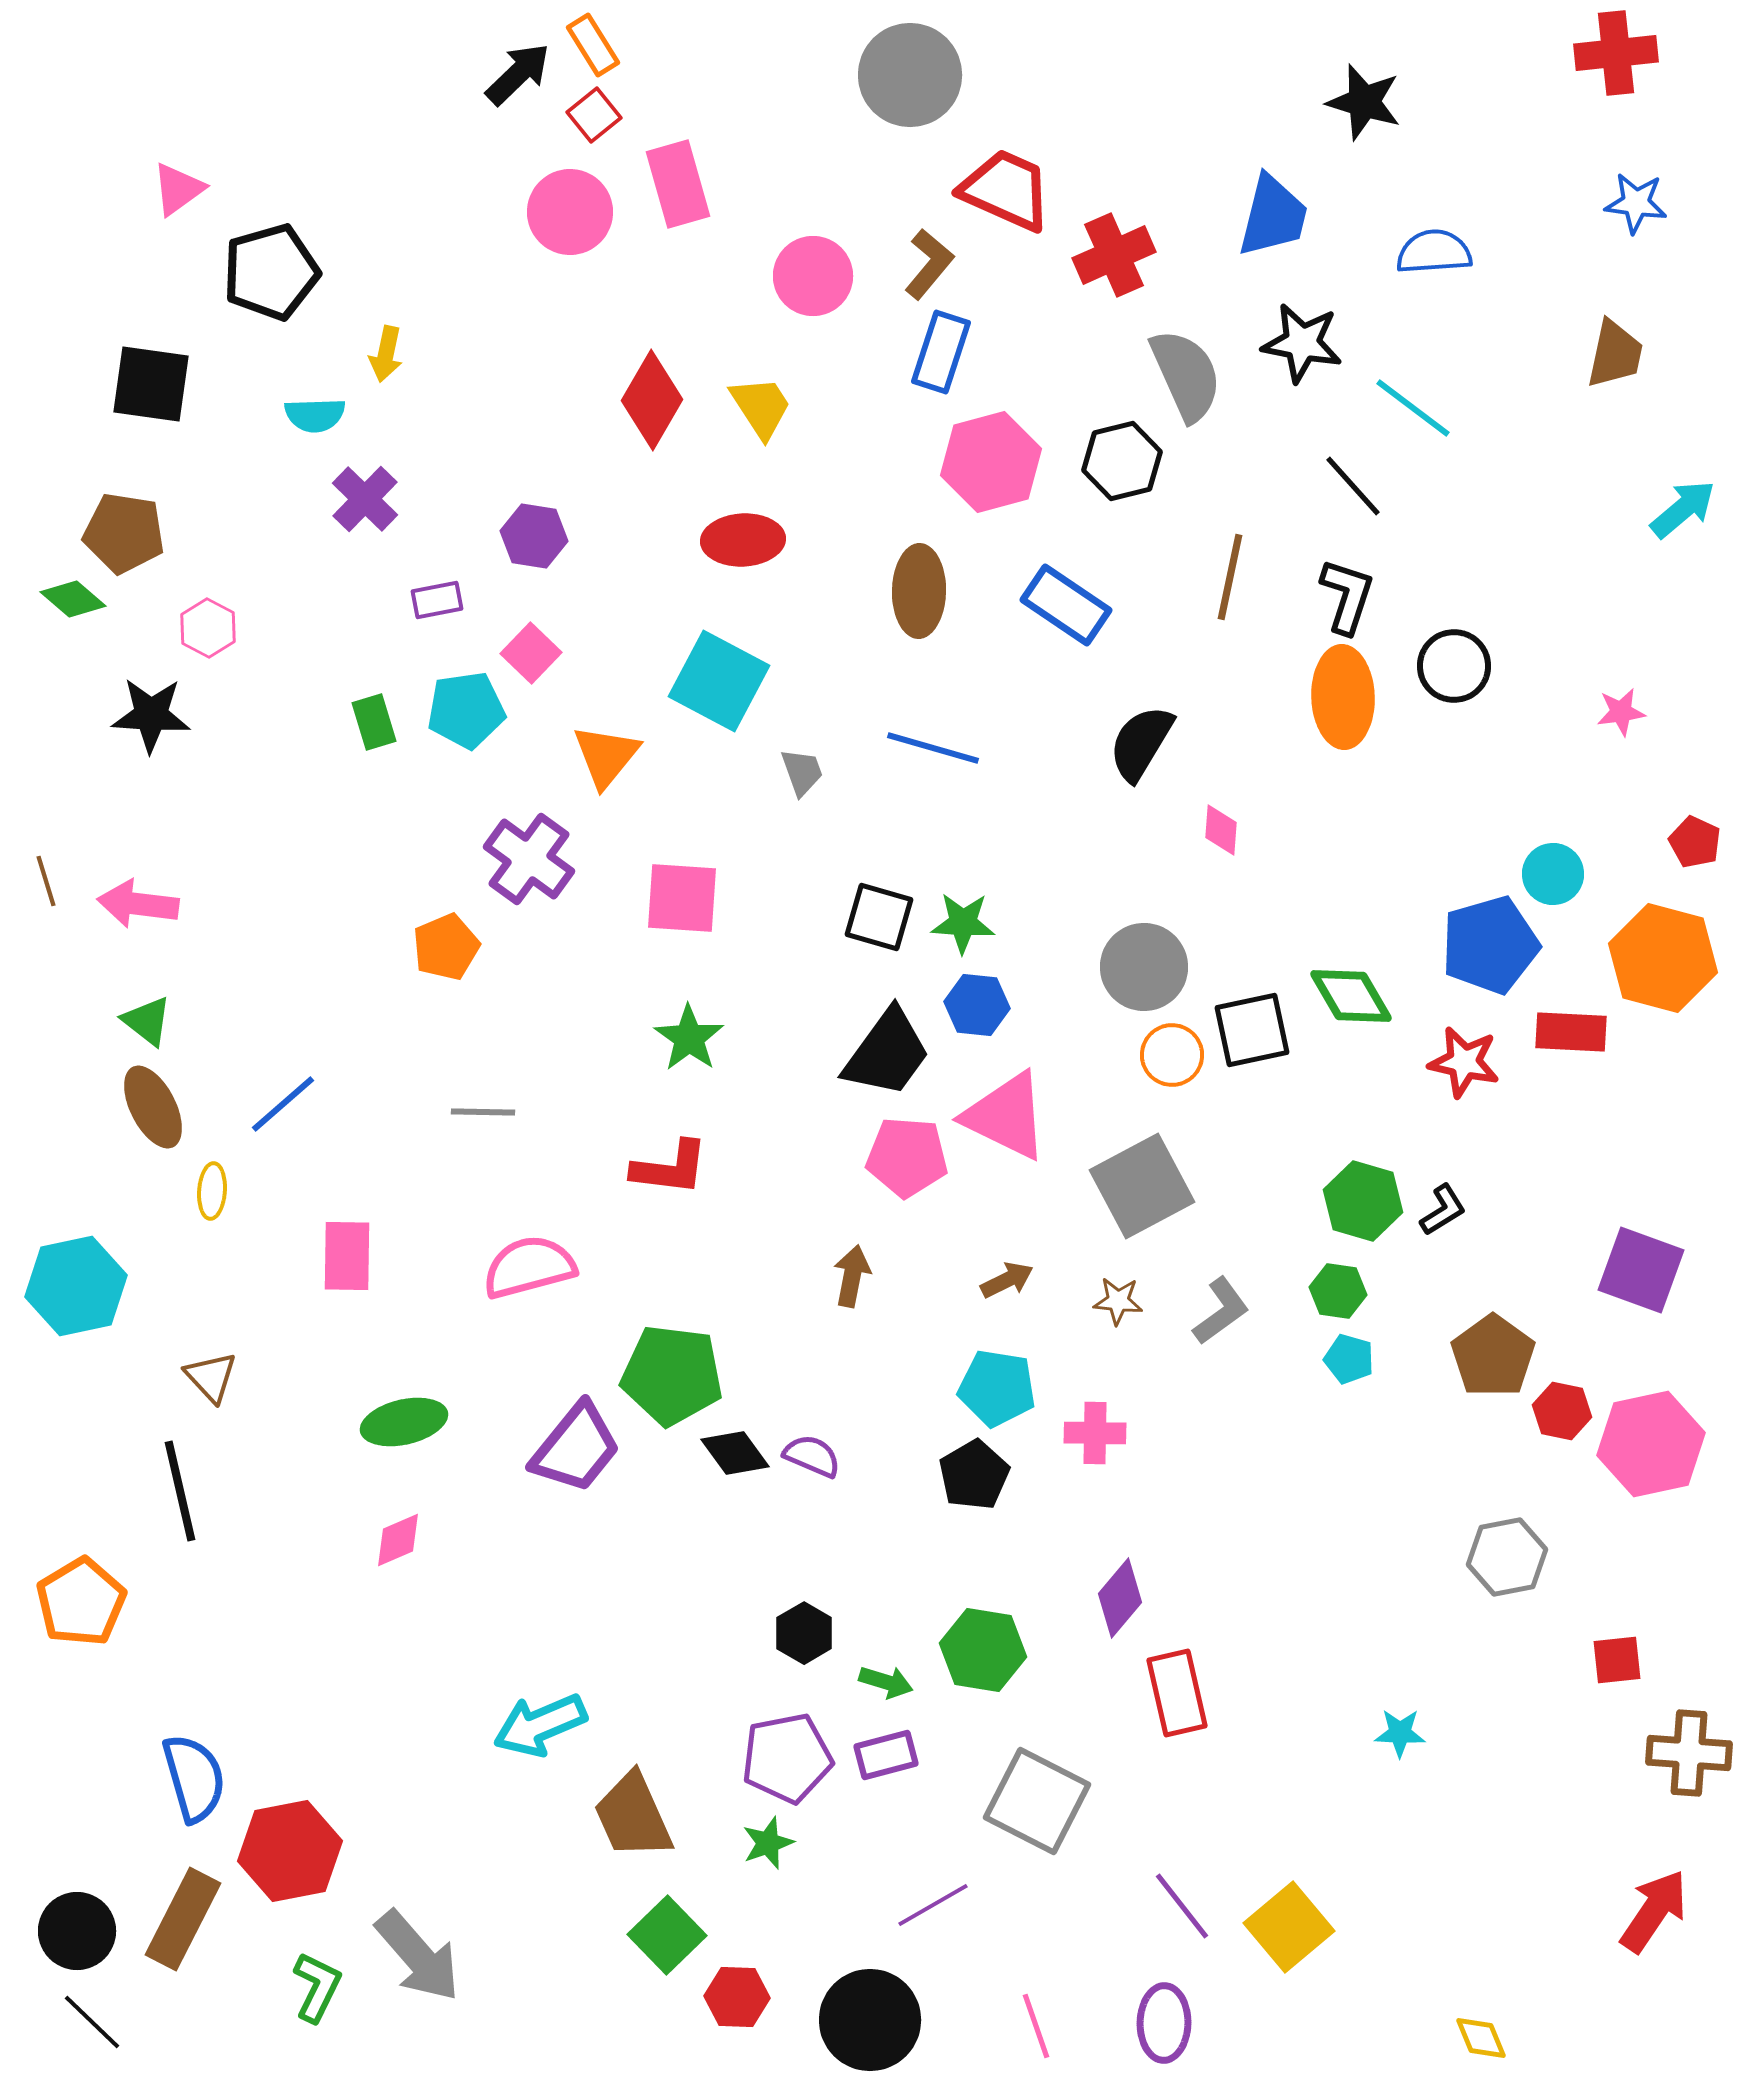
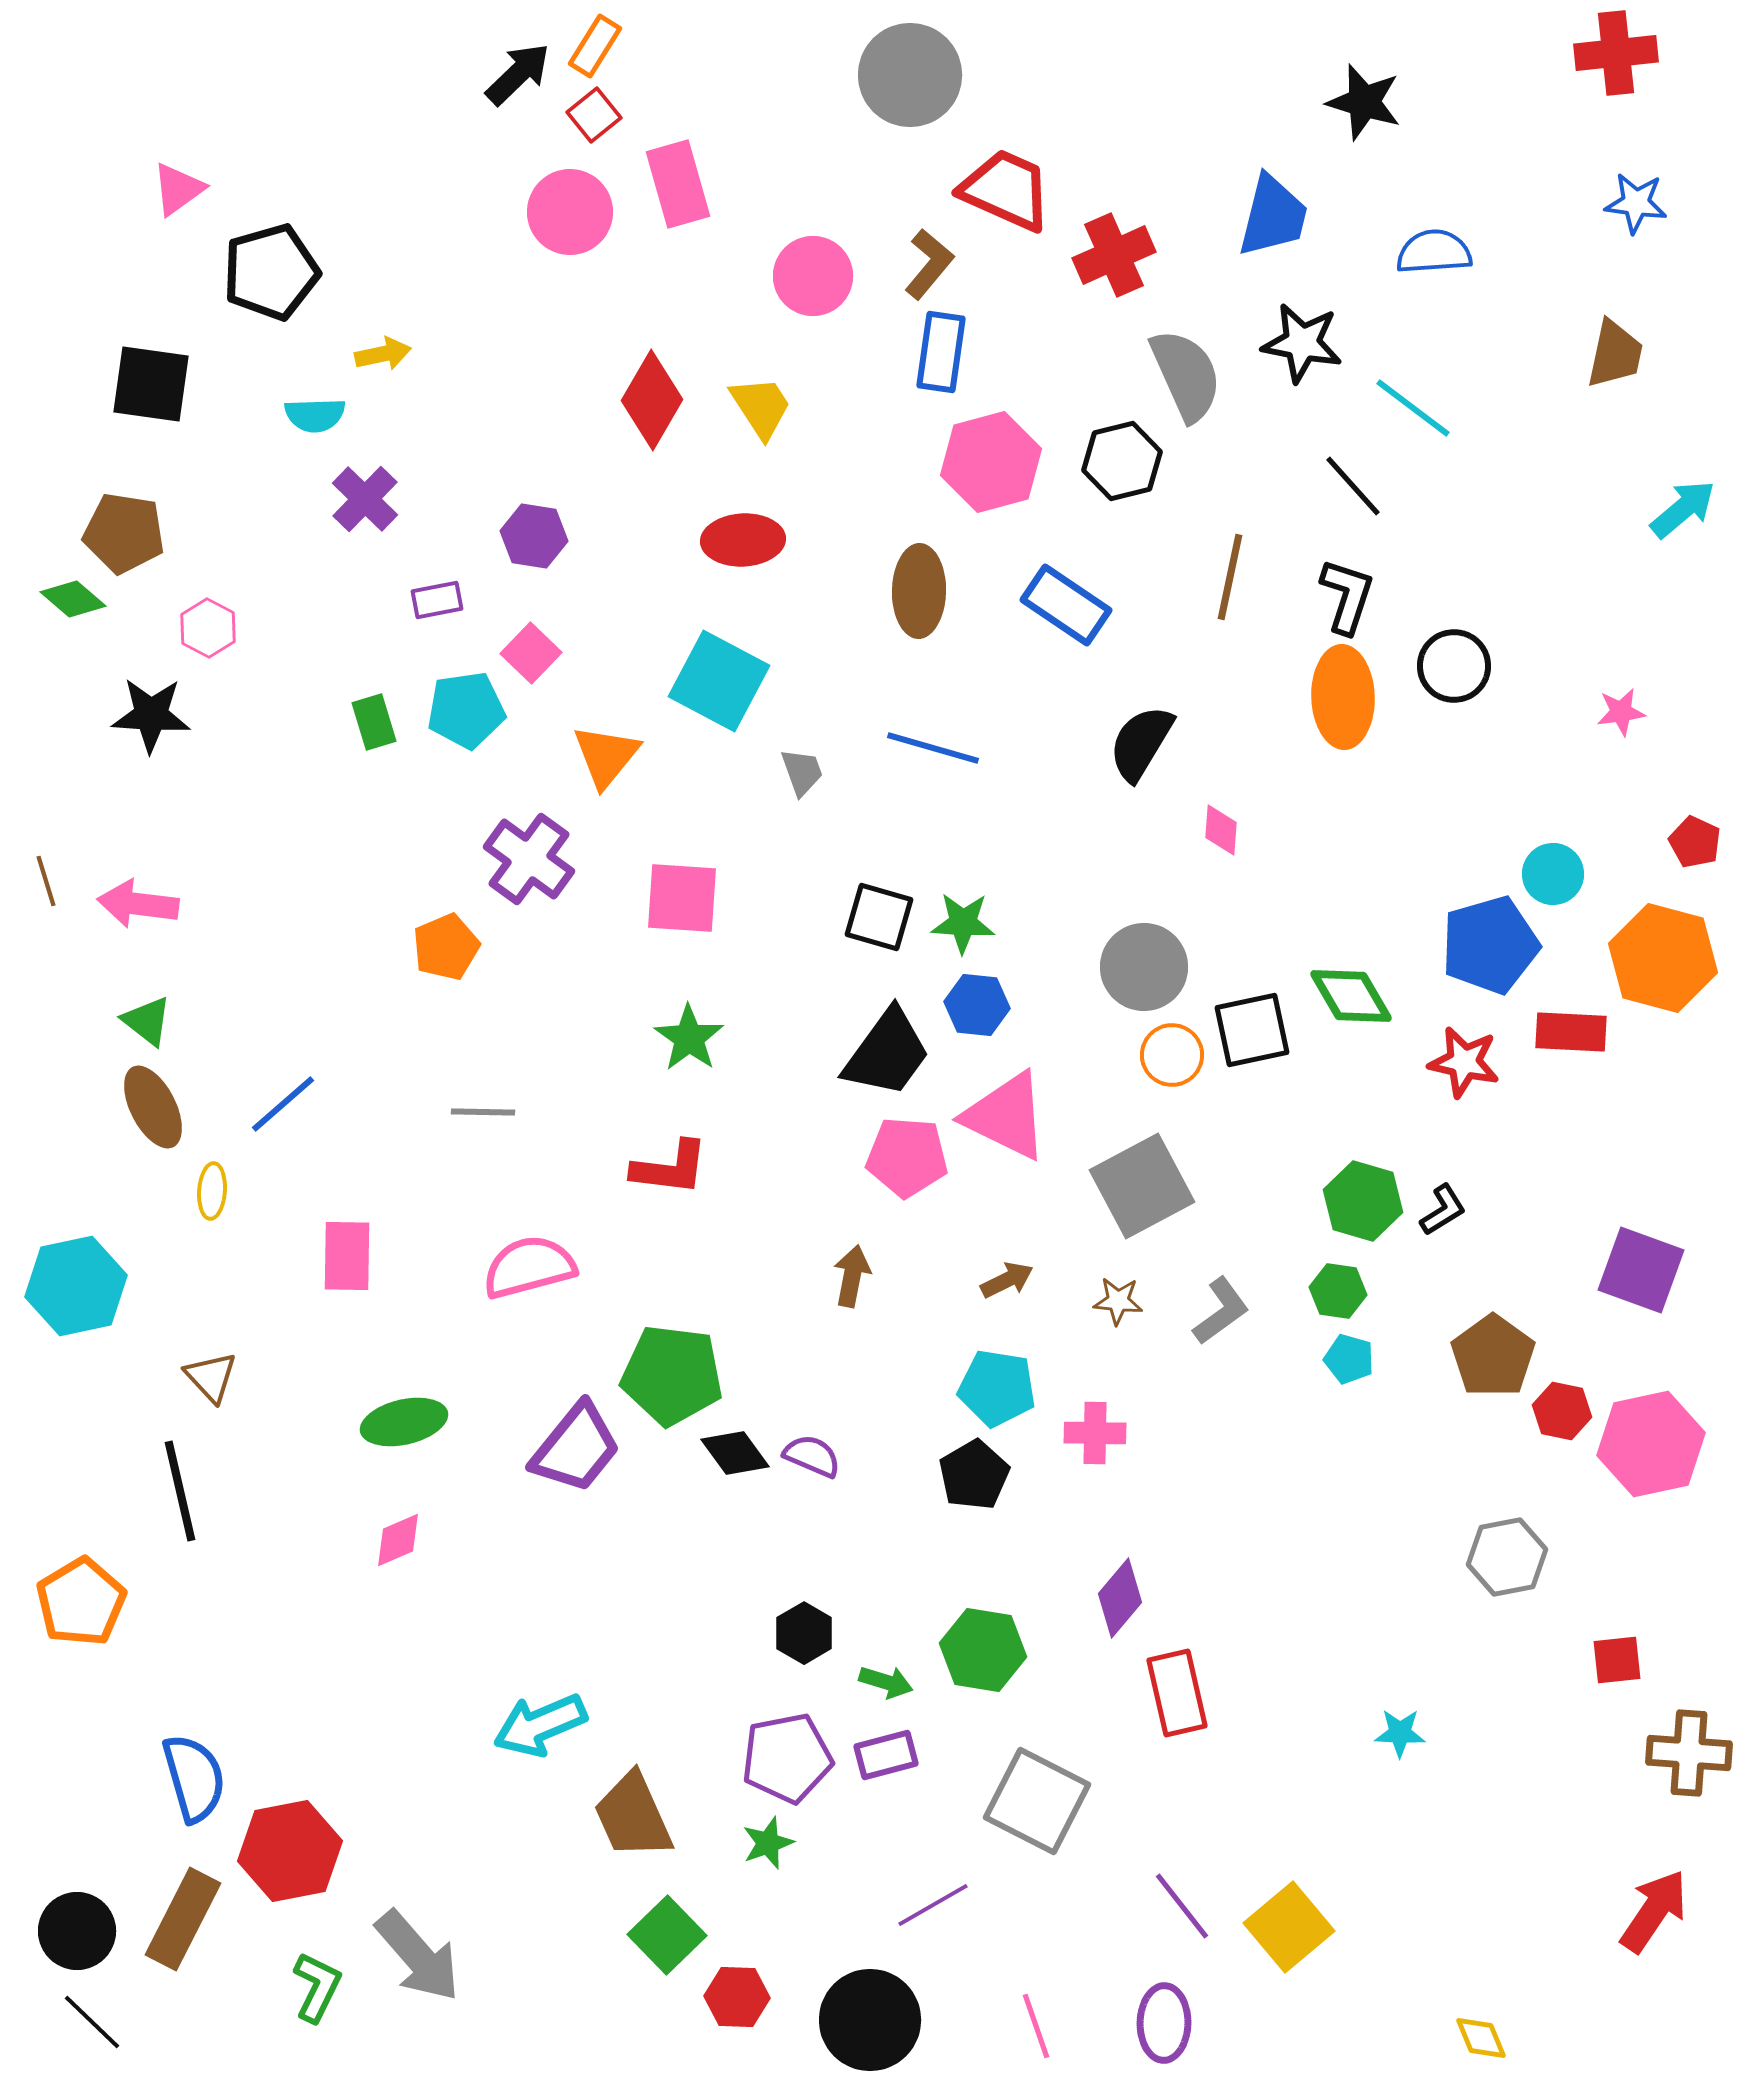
orange rectangle at (593, 45): moved 2 px right, 1 px down; rotated 64 degrees clockwise
blue rectangle at (941, 352): rotated 10 degrees counterclockwise
yellow arrow at (386, 354): moved 3 px left; rotated 114 degrees counterclockwise
